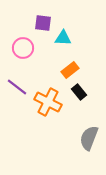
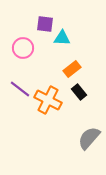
purple square: moved 2 px right, 1 px down
cyan triangle: moved 1 px left
orange rectangle: moved 2 px right, 1 px up
purple line: moved 3 px right, 2 px down
orange cross: moved 2 px up
gray semicircle: rotated 20 degrees clockwise
